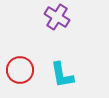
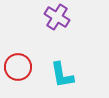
red circle: moved 2 px left, 3 px up
